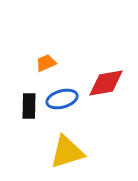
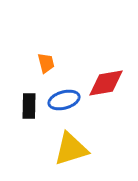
orange trapezoid: rotated 100 degrees clockwise
blue ellipse: moved 2 px right, 1 px down
yellow triangle: moved 4 px right, 3 px up
